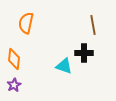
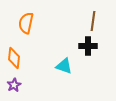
brown line: moved 4 px up; rotated 18 degrees clockwise
black cross: moved 4 px right, 7 px up
orange diamond: moved 1 px up
